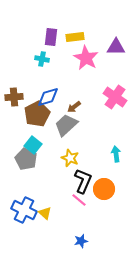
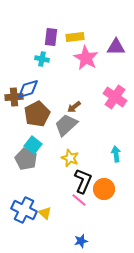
blue diamond: moved 20 px left, 8 px up
